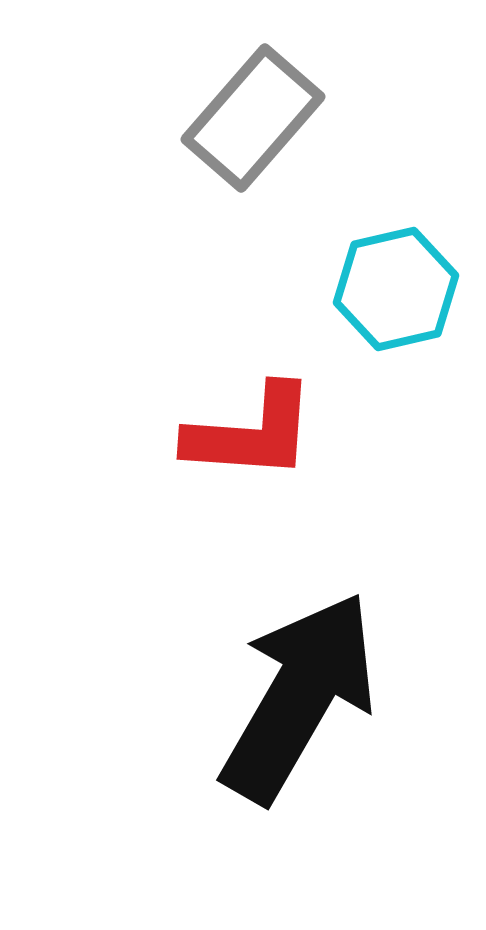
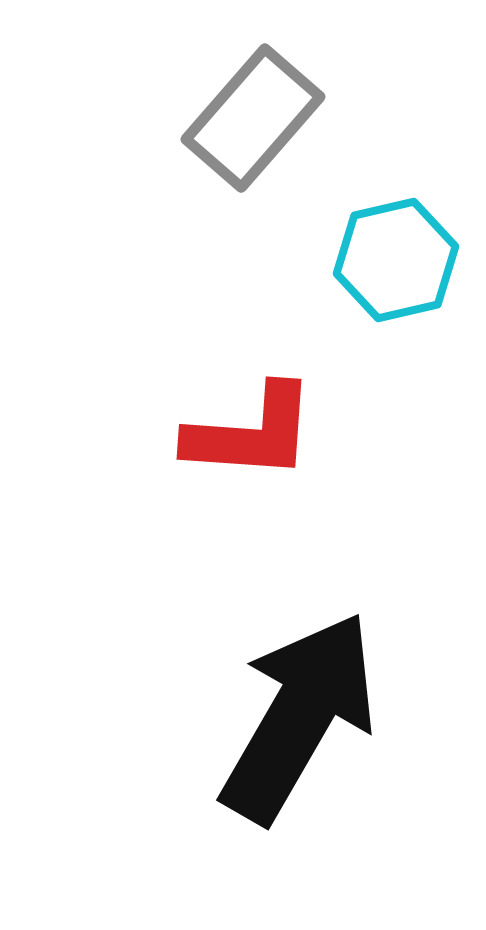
cyan hexagon: moved 29 px up
black arrow: moved 20 px down
